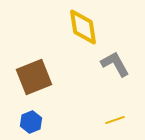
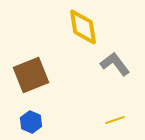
gray L-shape: rotated 8 degrees counterclockwise
brown square: moved 3 px left, 2 px up
blue hexagon: rotated 15 degrees counterclockwise
